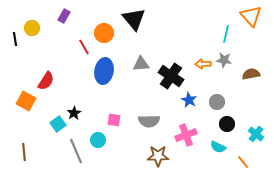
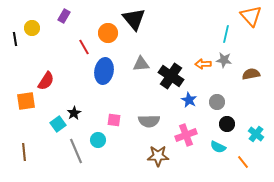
orange circle: moved 4 px right
orange square: rotated 36 degrees counterclockwise
